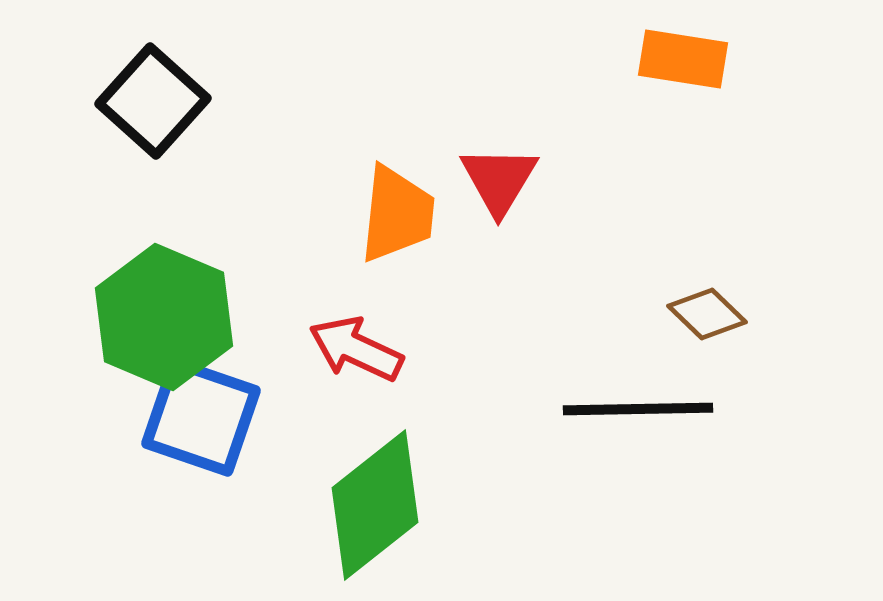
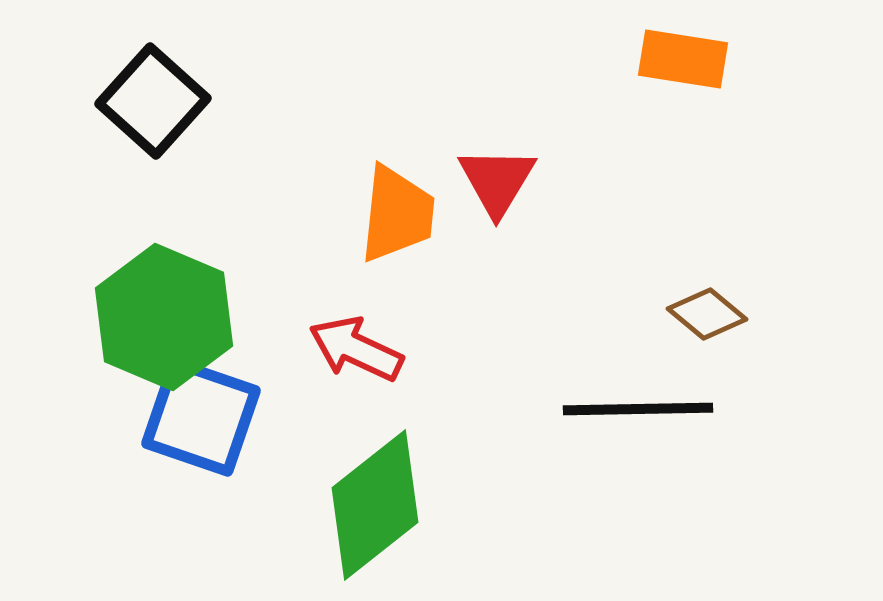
red triangle: moved 2 px left, 1 px down
brown diamond: rotated 4 degrees counterclockwise
